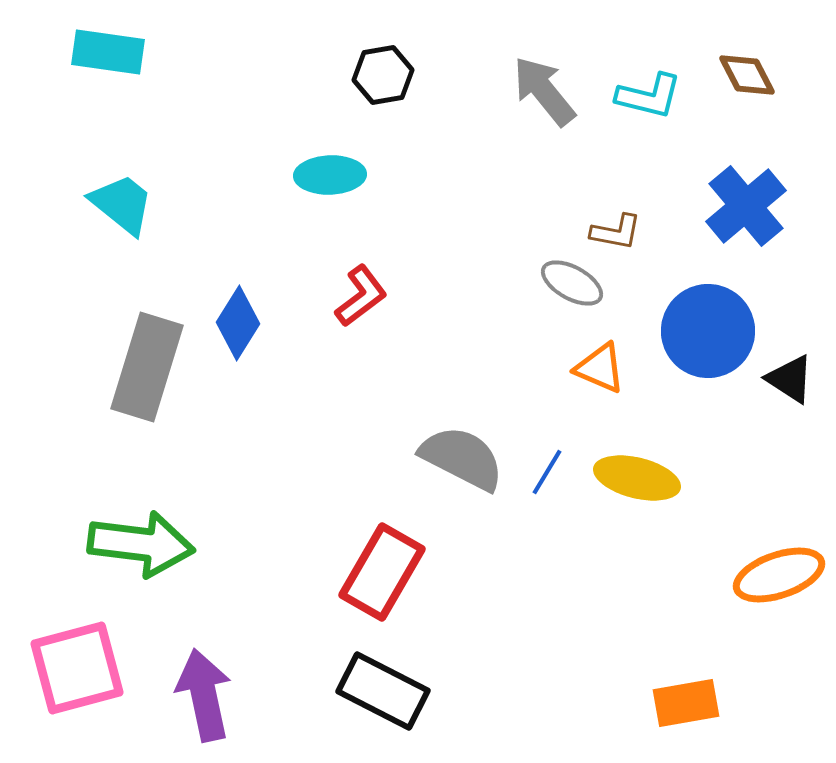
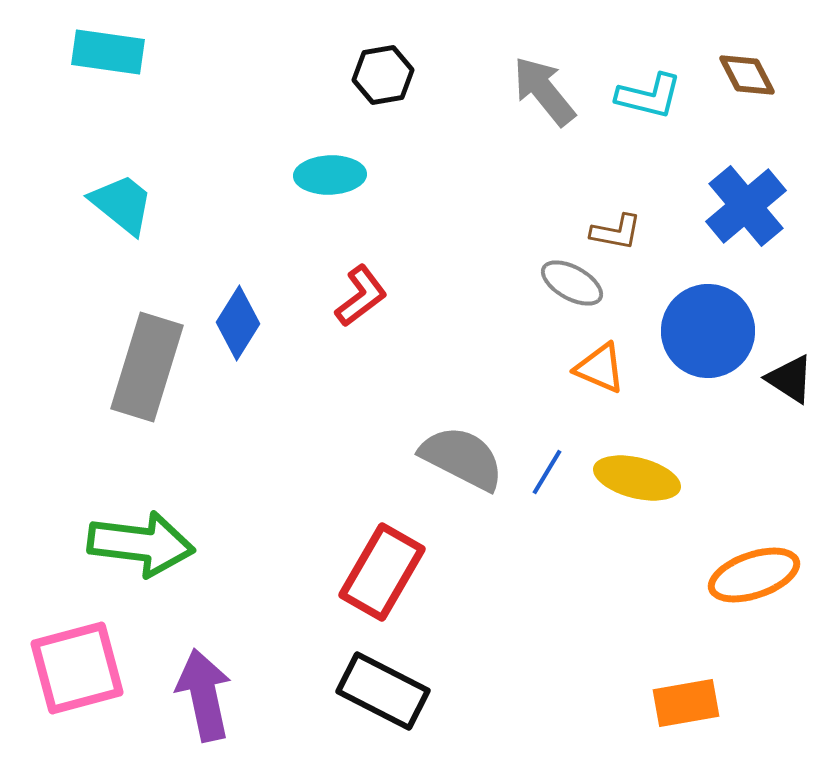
orange ellipse: moved 25 px left
